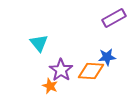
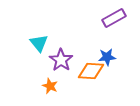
purple star: moved 10 px up
